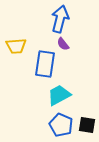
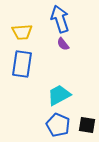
blue arrow: rotated 32 degrees counterclockwise
yellow trapezoid: moved 6 px right, 14 px up
blue rectangle: moved 23 px left
blue pentagon: moved 3 px left
